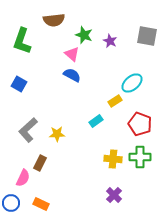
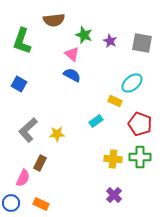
gray square: moved 5 px left, 7 px down
yellow rectangle: rotated 56 degrees clockwise
